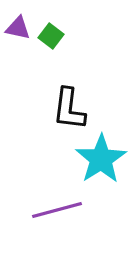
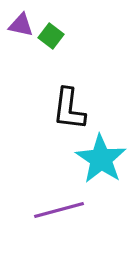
purple triangle: moved 3 px right, 3 px up
cyan star: rotated 6 degrees counterclockwise
purple line: moved 2 px right
